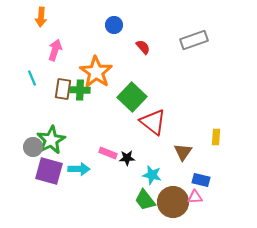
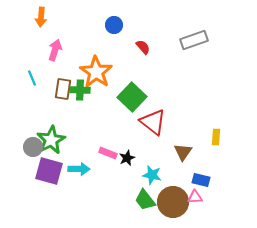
black star: rotated 21 degrees counterclockwise
